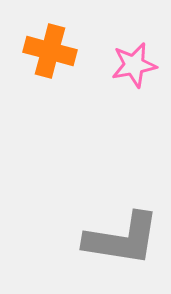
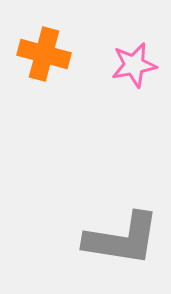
orange cross: moved 6 px left, 3 px down
